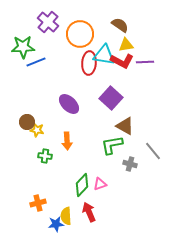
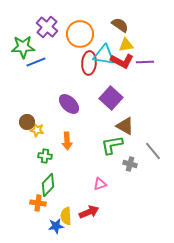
purple cross: moved 1 px left, 5 px down
green diamond: moved 34 px left
orange cross: rotated 21 degrees clockwise
red arrow: rotated 90 degrees clockwise
blue star: moved 2 px down
